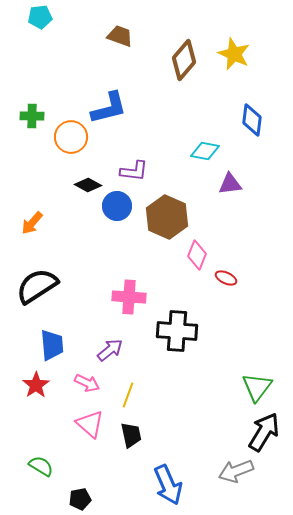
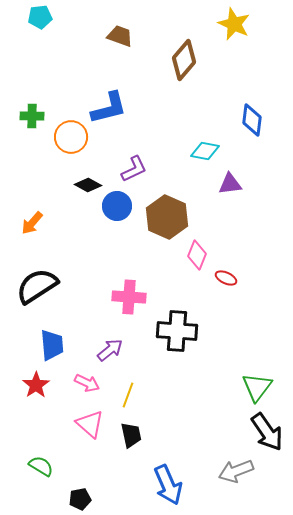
yellow star: moved 30 px up
purple L-shape: moved 2 px up; rotated 32 degrees counterclockwise
black arrow: moved 3 px right; rotated 114 degrees clockwise
